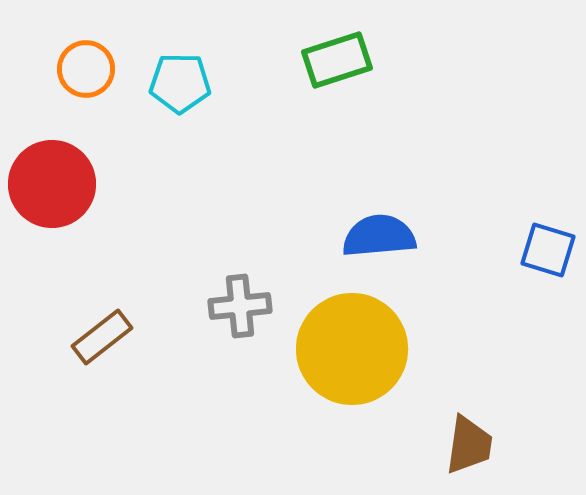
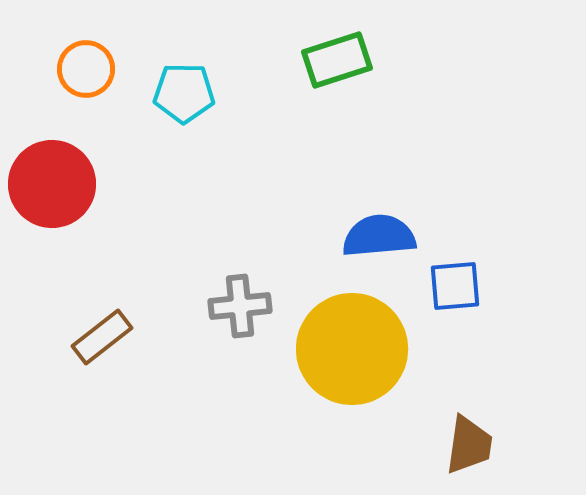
cyan pentagon: moved 4 px right, 10 px down
blue square: moved 93 px left, 36 px down; rotated 22 degrees counterclockwise
